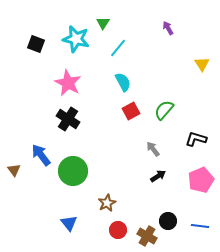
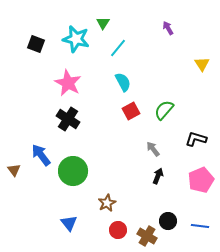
black arrow: rotated 35 degrees counterclockwise
